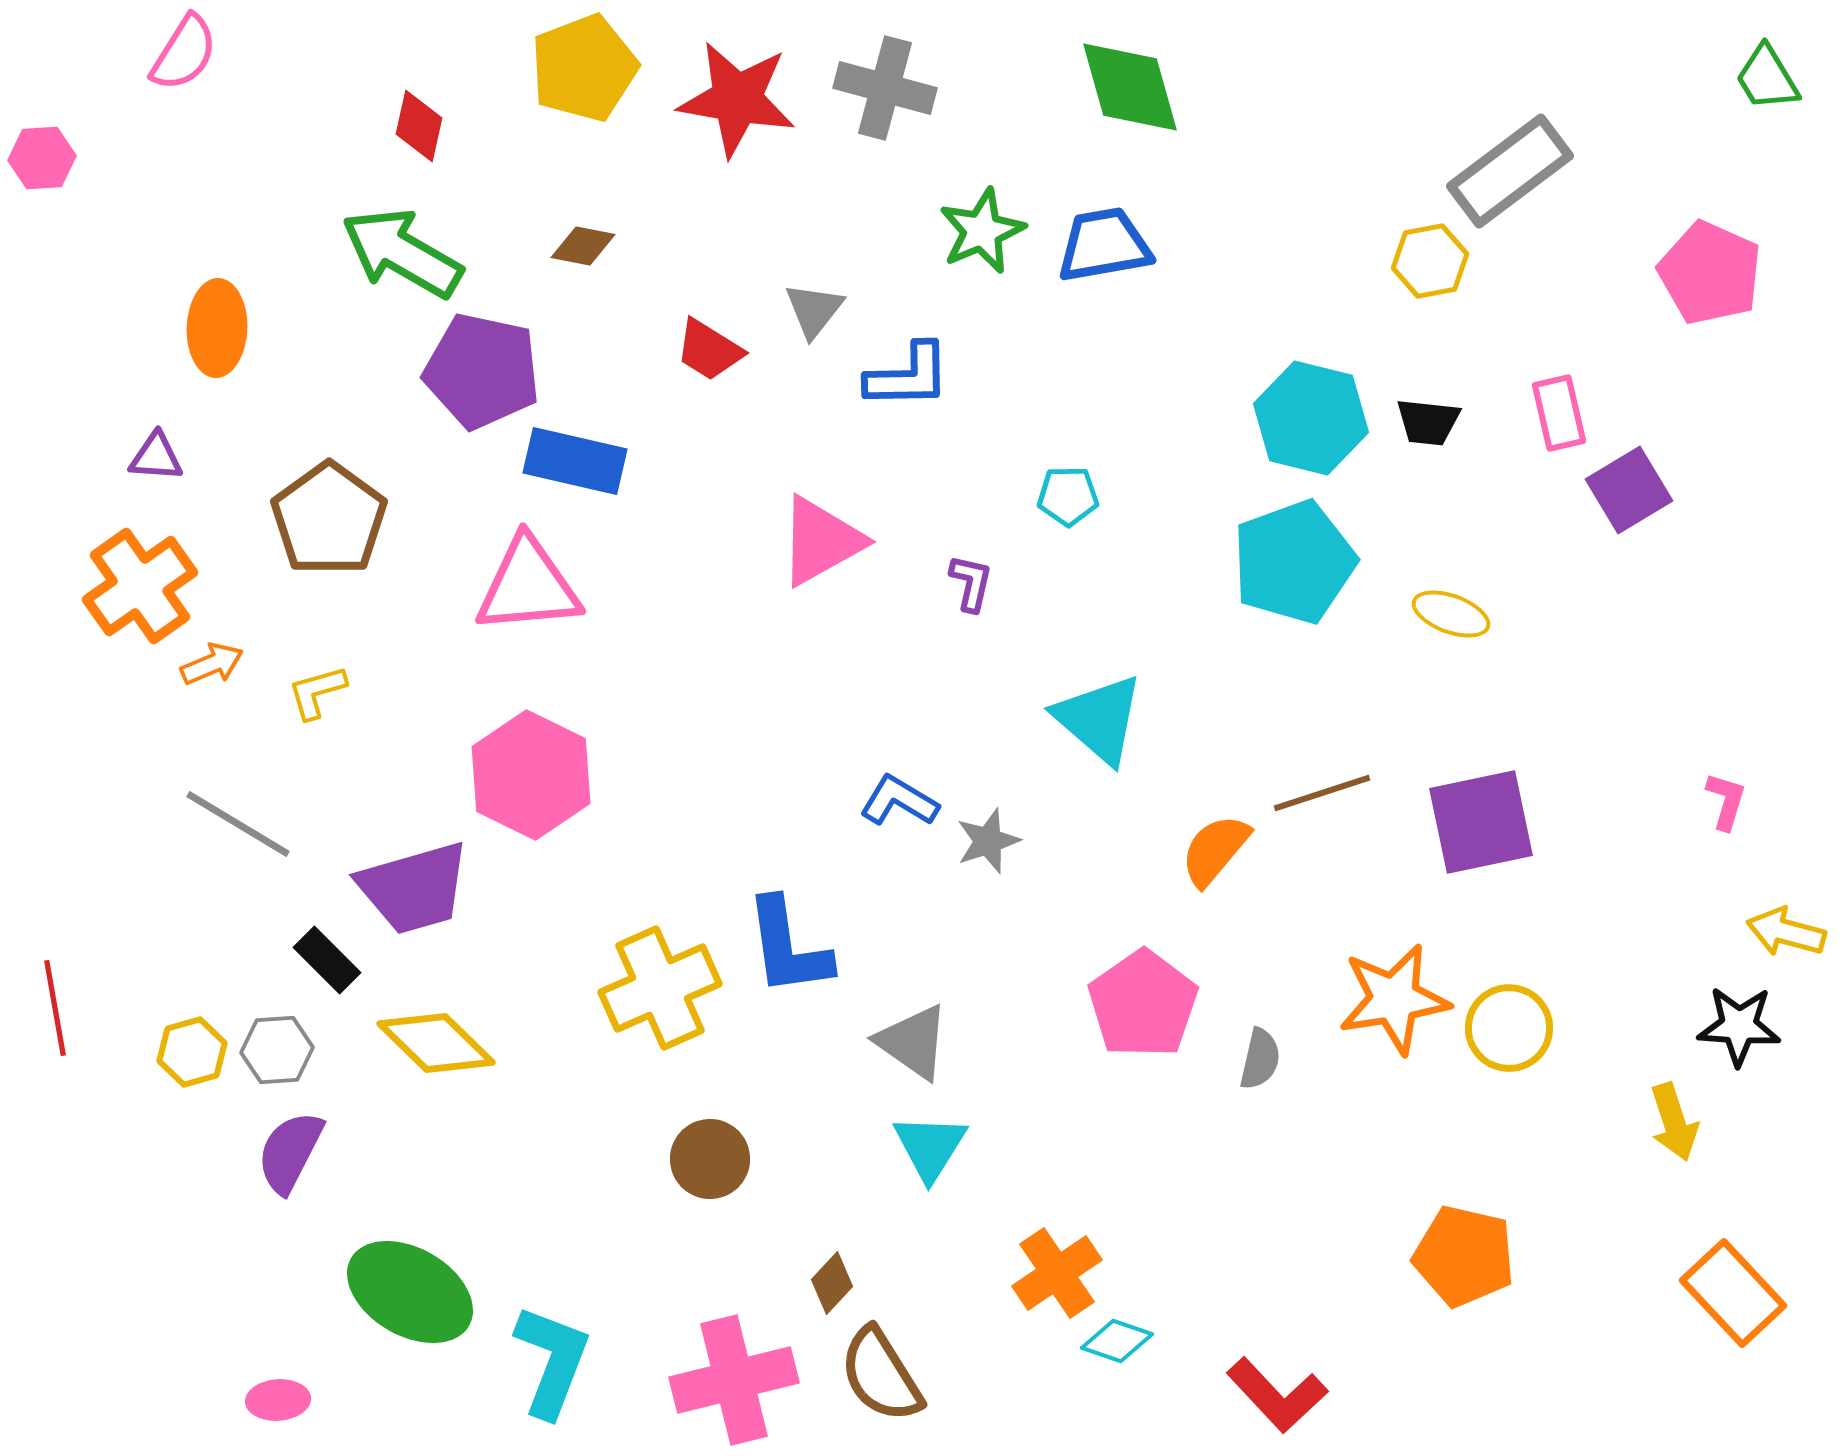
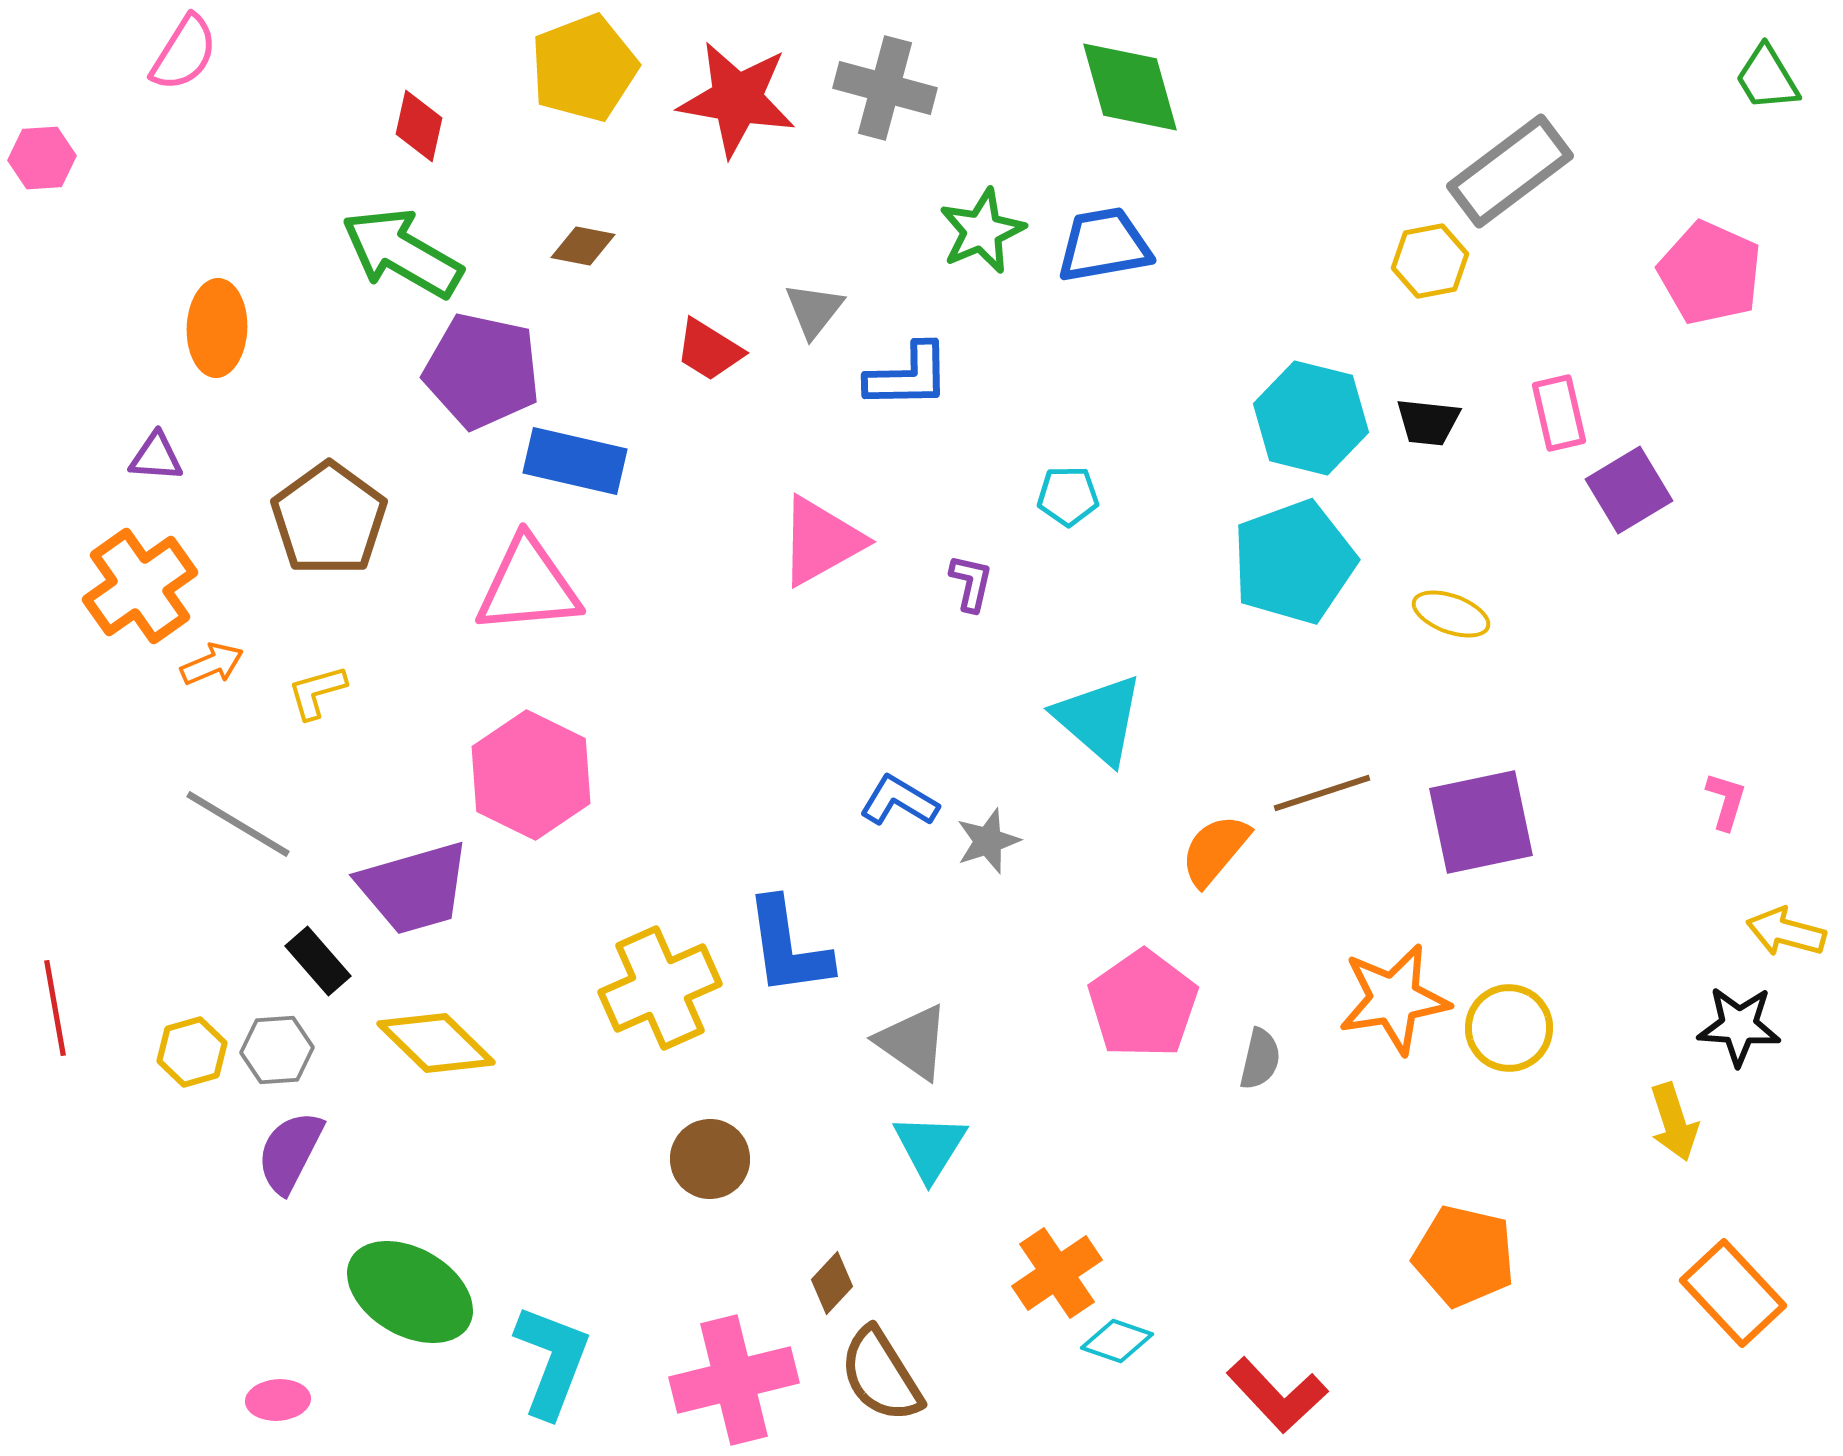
black rectangle at (327, 960): moved 9 px left, 1 px down; rotated 4 degrees clockwise
